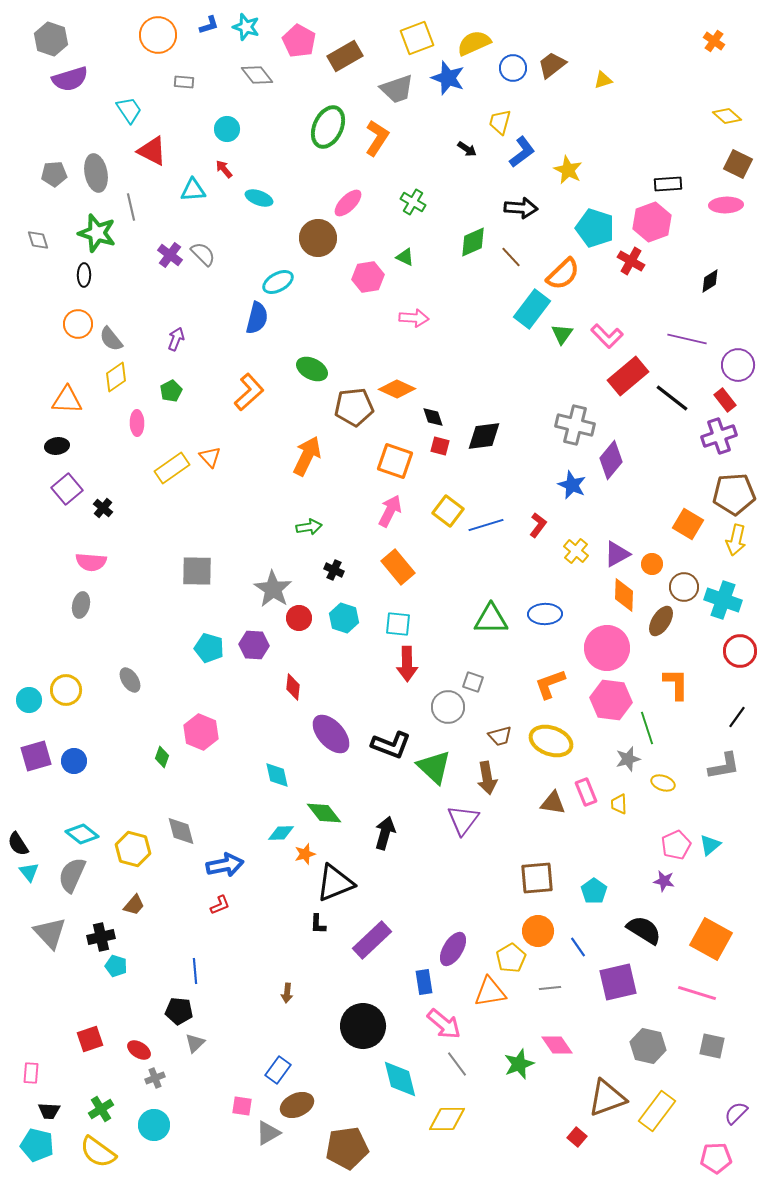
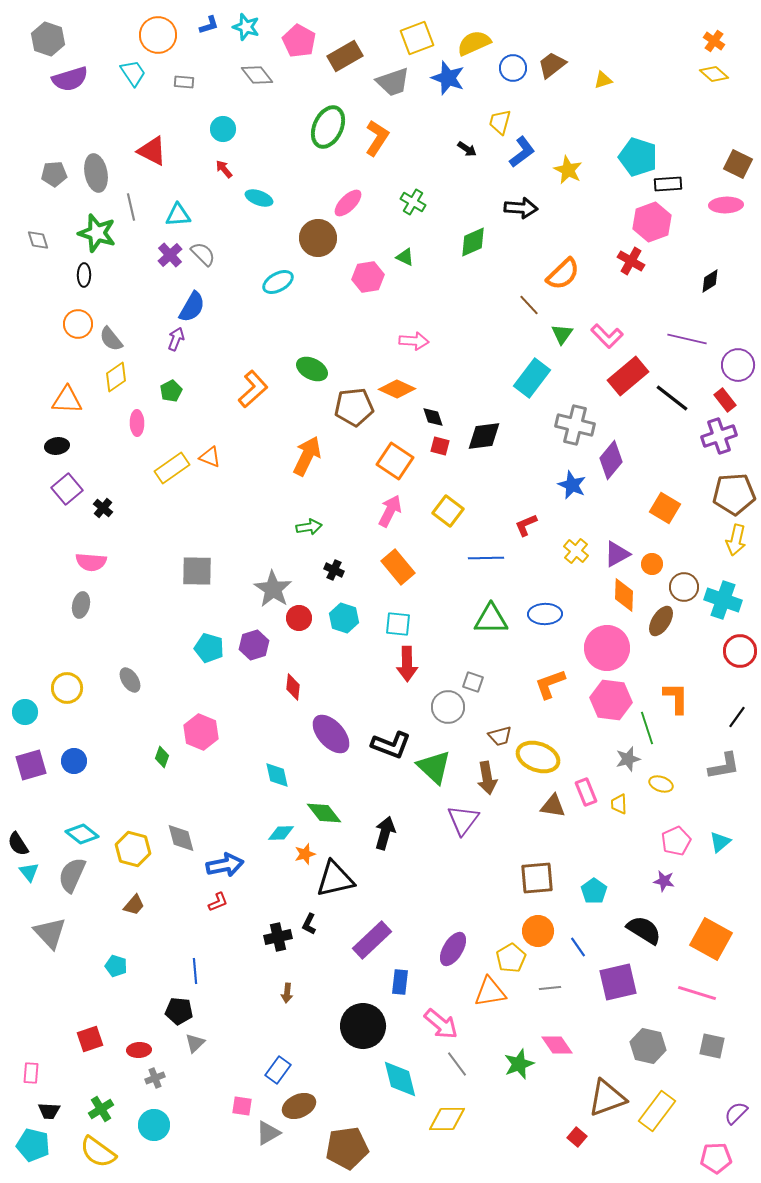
gray hexagon at (51, 39): moved 3 px left
gray trapezoid at (397, 89): moved 4 px left, 7 px up
cyan trapezoid at (129, 110): moved 4 px right, 37 px up
yellow diamond at (727, 116): moved 13 px left, 42 px up
cyan circle at (227, 129): moved 4 px left
cyan triangle at (193, 190): moved 15 px left, 25 px down
cyan pentagon at (595, 228): moved 43 px right, 71 px up
purple cross at (170, 255): rotated 10 degrees clockwise
brown line at (511, 257): moved 18 px right, 48 px down
cyan rectangle at (532, 309): moved 69 px down
blue semicircle at (257, 318): moved 65 px left, 11 px up; rotated 16 degrees clockwise
pink arrow at (414, 318): moved 23 px down
orange L-shape at (249, 392): moved 4 px right, 3 px up
orange triangle at (210, 457): rotated 25 degrees counterclockwise
orange square at (395, 461): rotated 15 degrees clockwise
orange square at (688, 524): moved 23 px left, 16 px up
blue line at (486, 525): moved 33 px down; rotated 16 degrees clockwise
red L-shape at (538, 525): moved 12 px left; rotated 150 degrees counterclockwise
purple hexagon at (254, 645): rotated 20 degrees counterclockwise
orange L-shape at (676, 684): moved 14 px down
yellow circle at (66, 690): moved 1 px right, 2 px up
cyan circle at (29, 700): moved 4 px left, 12 px down
yellow ellipse at (551, 741): moved 13 px left, 16 px down
purple square at (36, 756): moved 5 px left, 9 px down
yellow ellipse at (663, 783): moved 2 px left, 1 px down
brown triangle at (553, 803): moved 3 px down
gray diamond at (181, 831): moved 7 px down
pink pentagon at (676, 845): moved 4 px up
cyan triangle at (710, 845): moved 10 px right, 3 px up
black triangle at (335, 883): moved 4 px up; rotated 9 degrees clockwise
red L-shape at (220, 905): moved 2 px left, 3 px up
black L-shape at (318, 924): moved 9 px left; rotated 25 degrees clockwise
black cross at (101, 937): moved 177 px right
blue rectangle at (424, 982): moved 24 px left; rotated 15 degrees clockwise
pink arrow at (444, 1024): moved 3 px left
red ellipse at (139, 1050): rotated 35 degrees counterclockwise
brown ellipse at (297, 1105): moved 2 px right, 1 px down
cyan pentagon at (37, 1145): moved 4 px left
